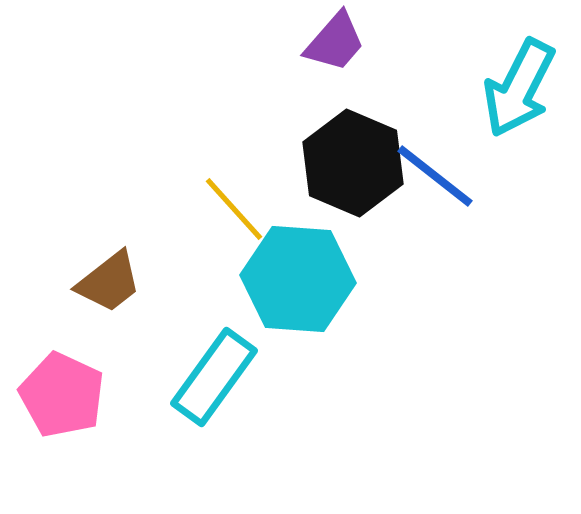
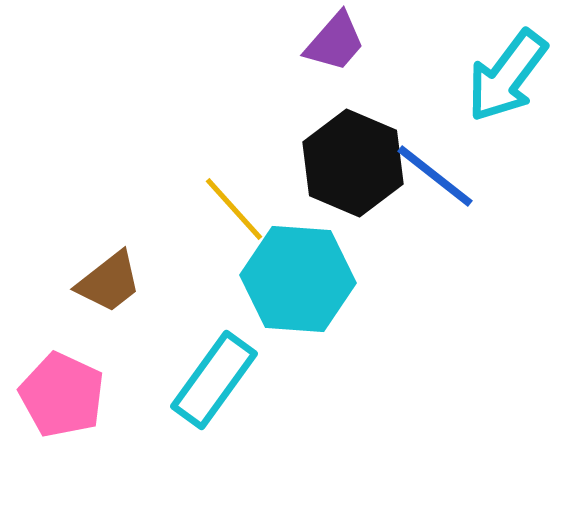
cyan arrow: moved 12 px left, 12 px up; rotated 10 degrees clockwise
cyan rectangle: moved 3 px down
